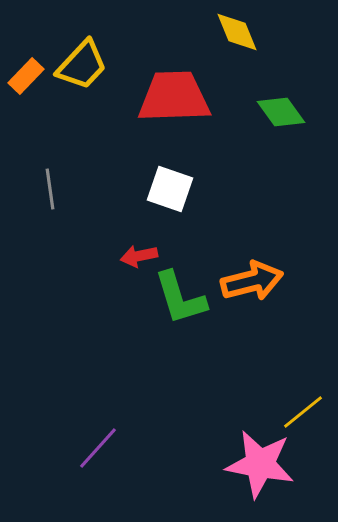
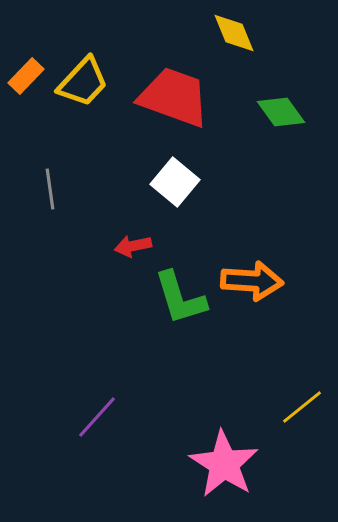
yellow diamond: moved 3 px left, 1 px down
yellow trapezoid: moved 1 px right, 17 px down
red trapezoid: rotated 22 degrees clockwise
white square: moved 5 px right, 7 px up; rotated 21 degrees clockwise
red arrow: moved 6 px left, 10 px up
orange arrow: rotated 18 degrees clockwise
yellow line: moved 1 px left, 5 px up
purple line: moved 1 px left, 31 px up
pink star: moved 36 px left; rotated 22 degrees clockwise
